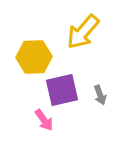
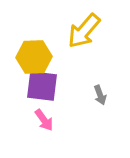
yellow arrow: moved 1 px right, 1 px up
purple square: moved 20 px left, 4 px up; rotated 20 degrees clockwise
